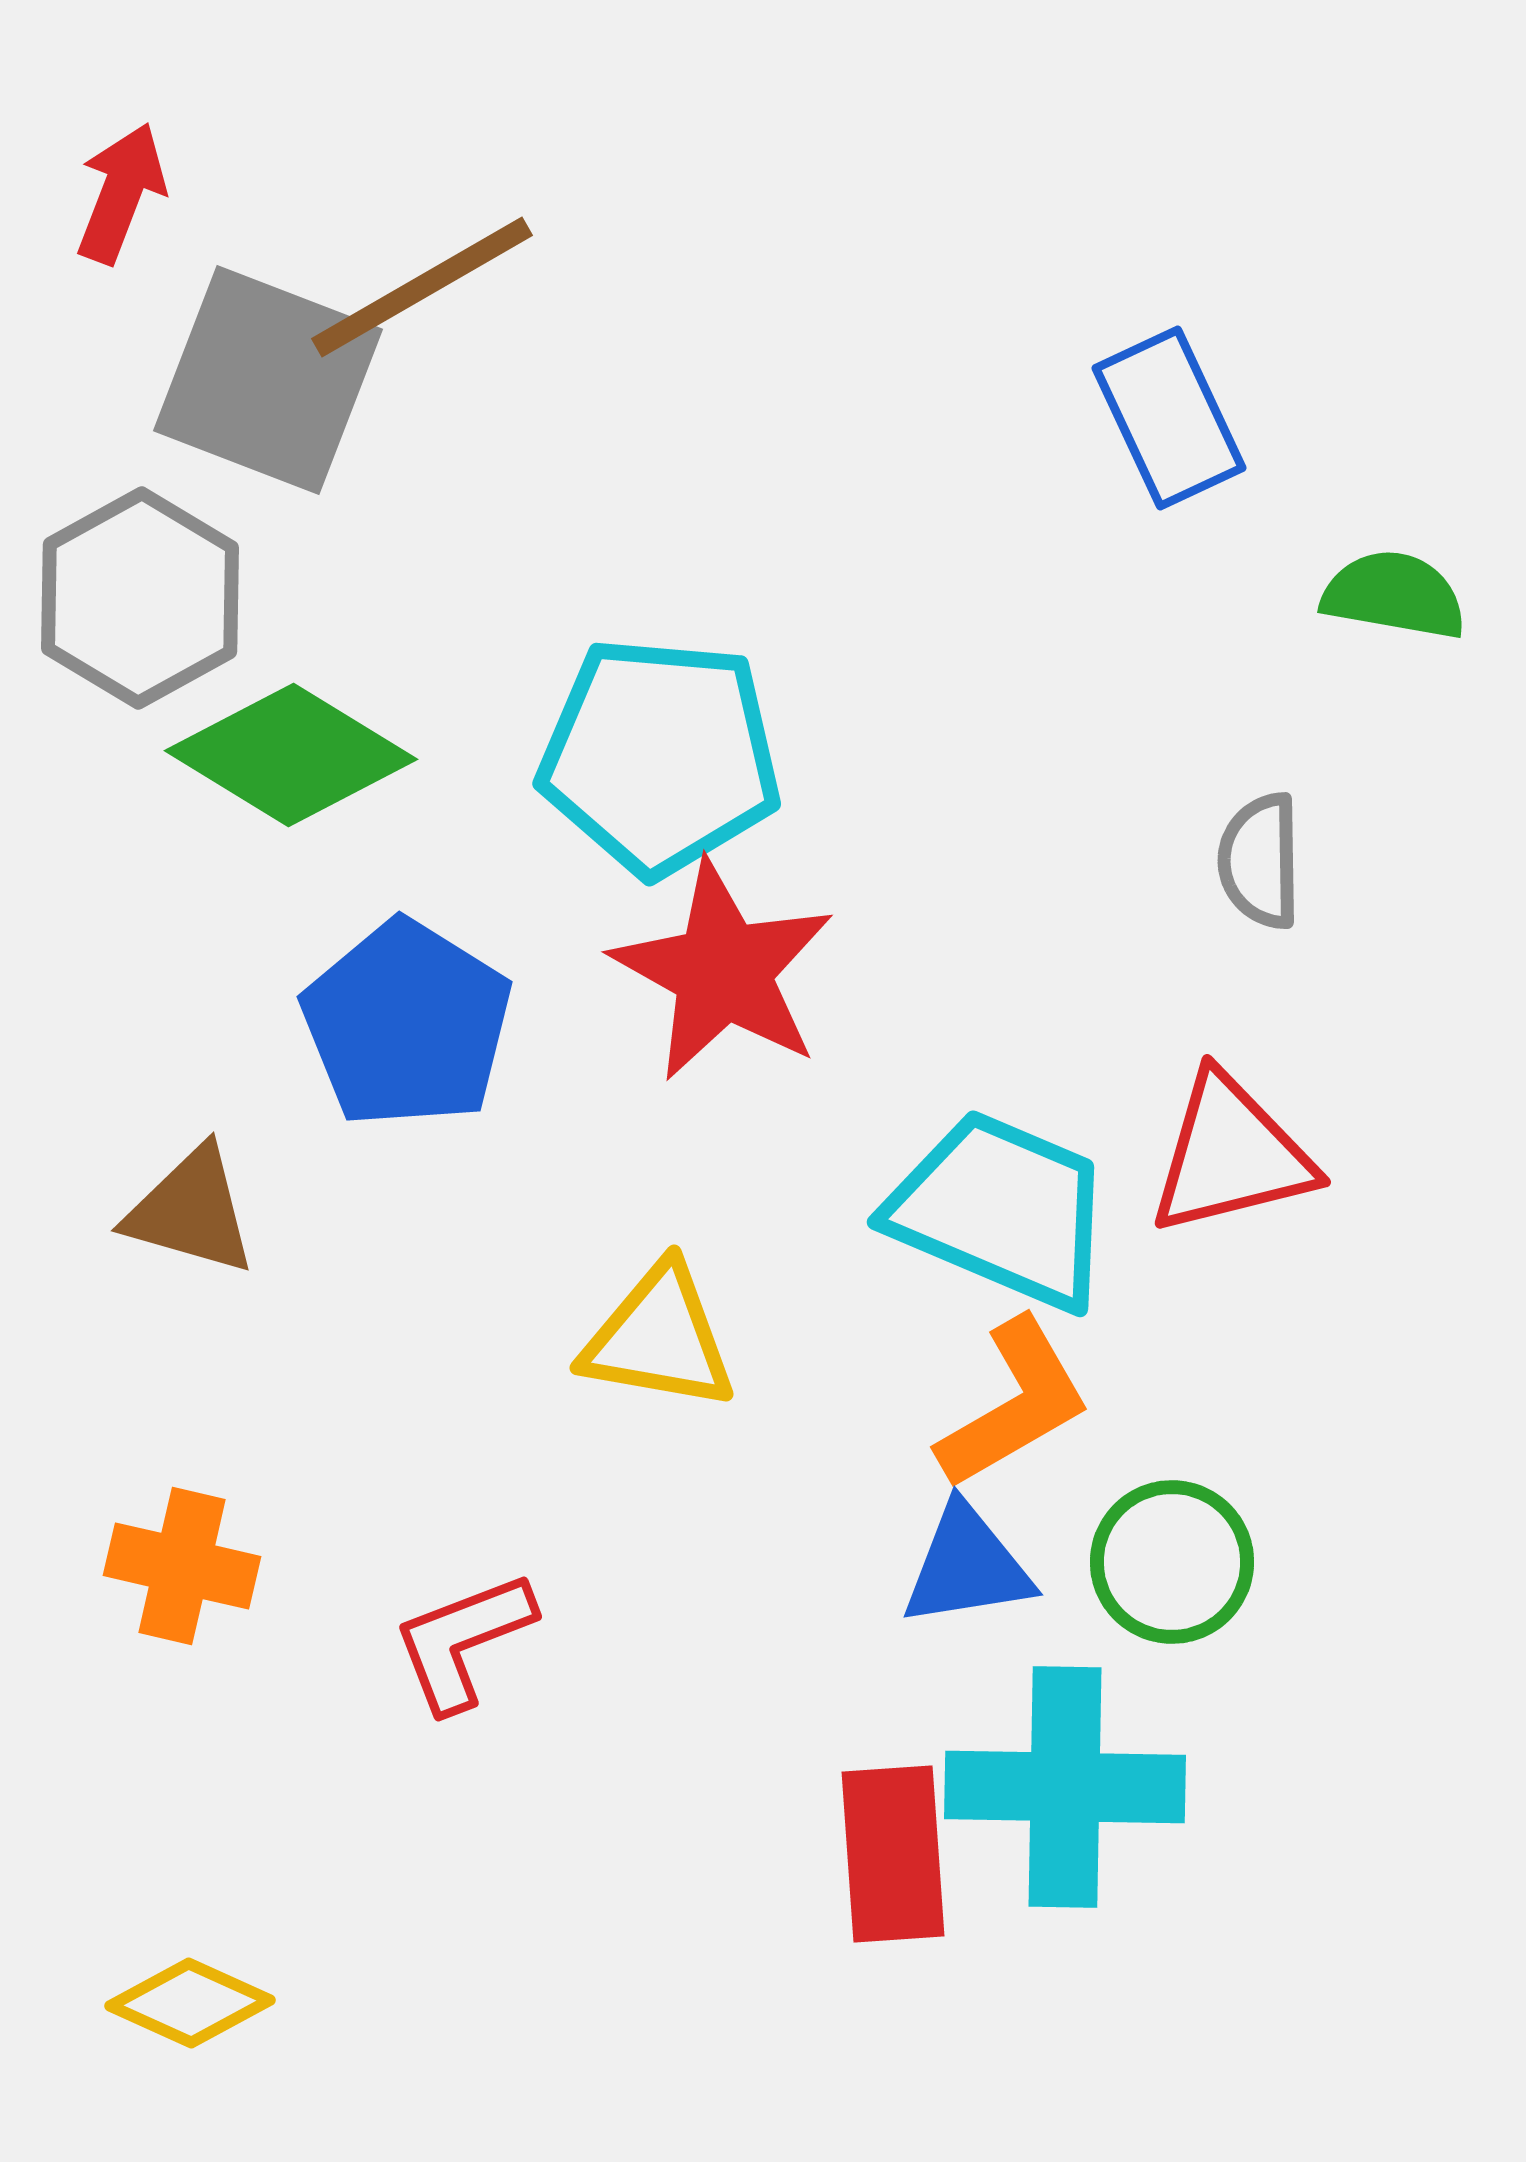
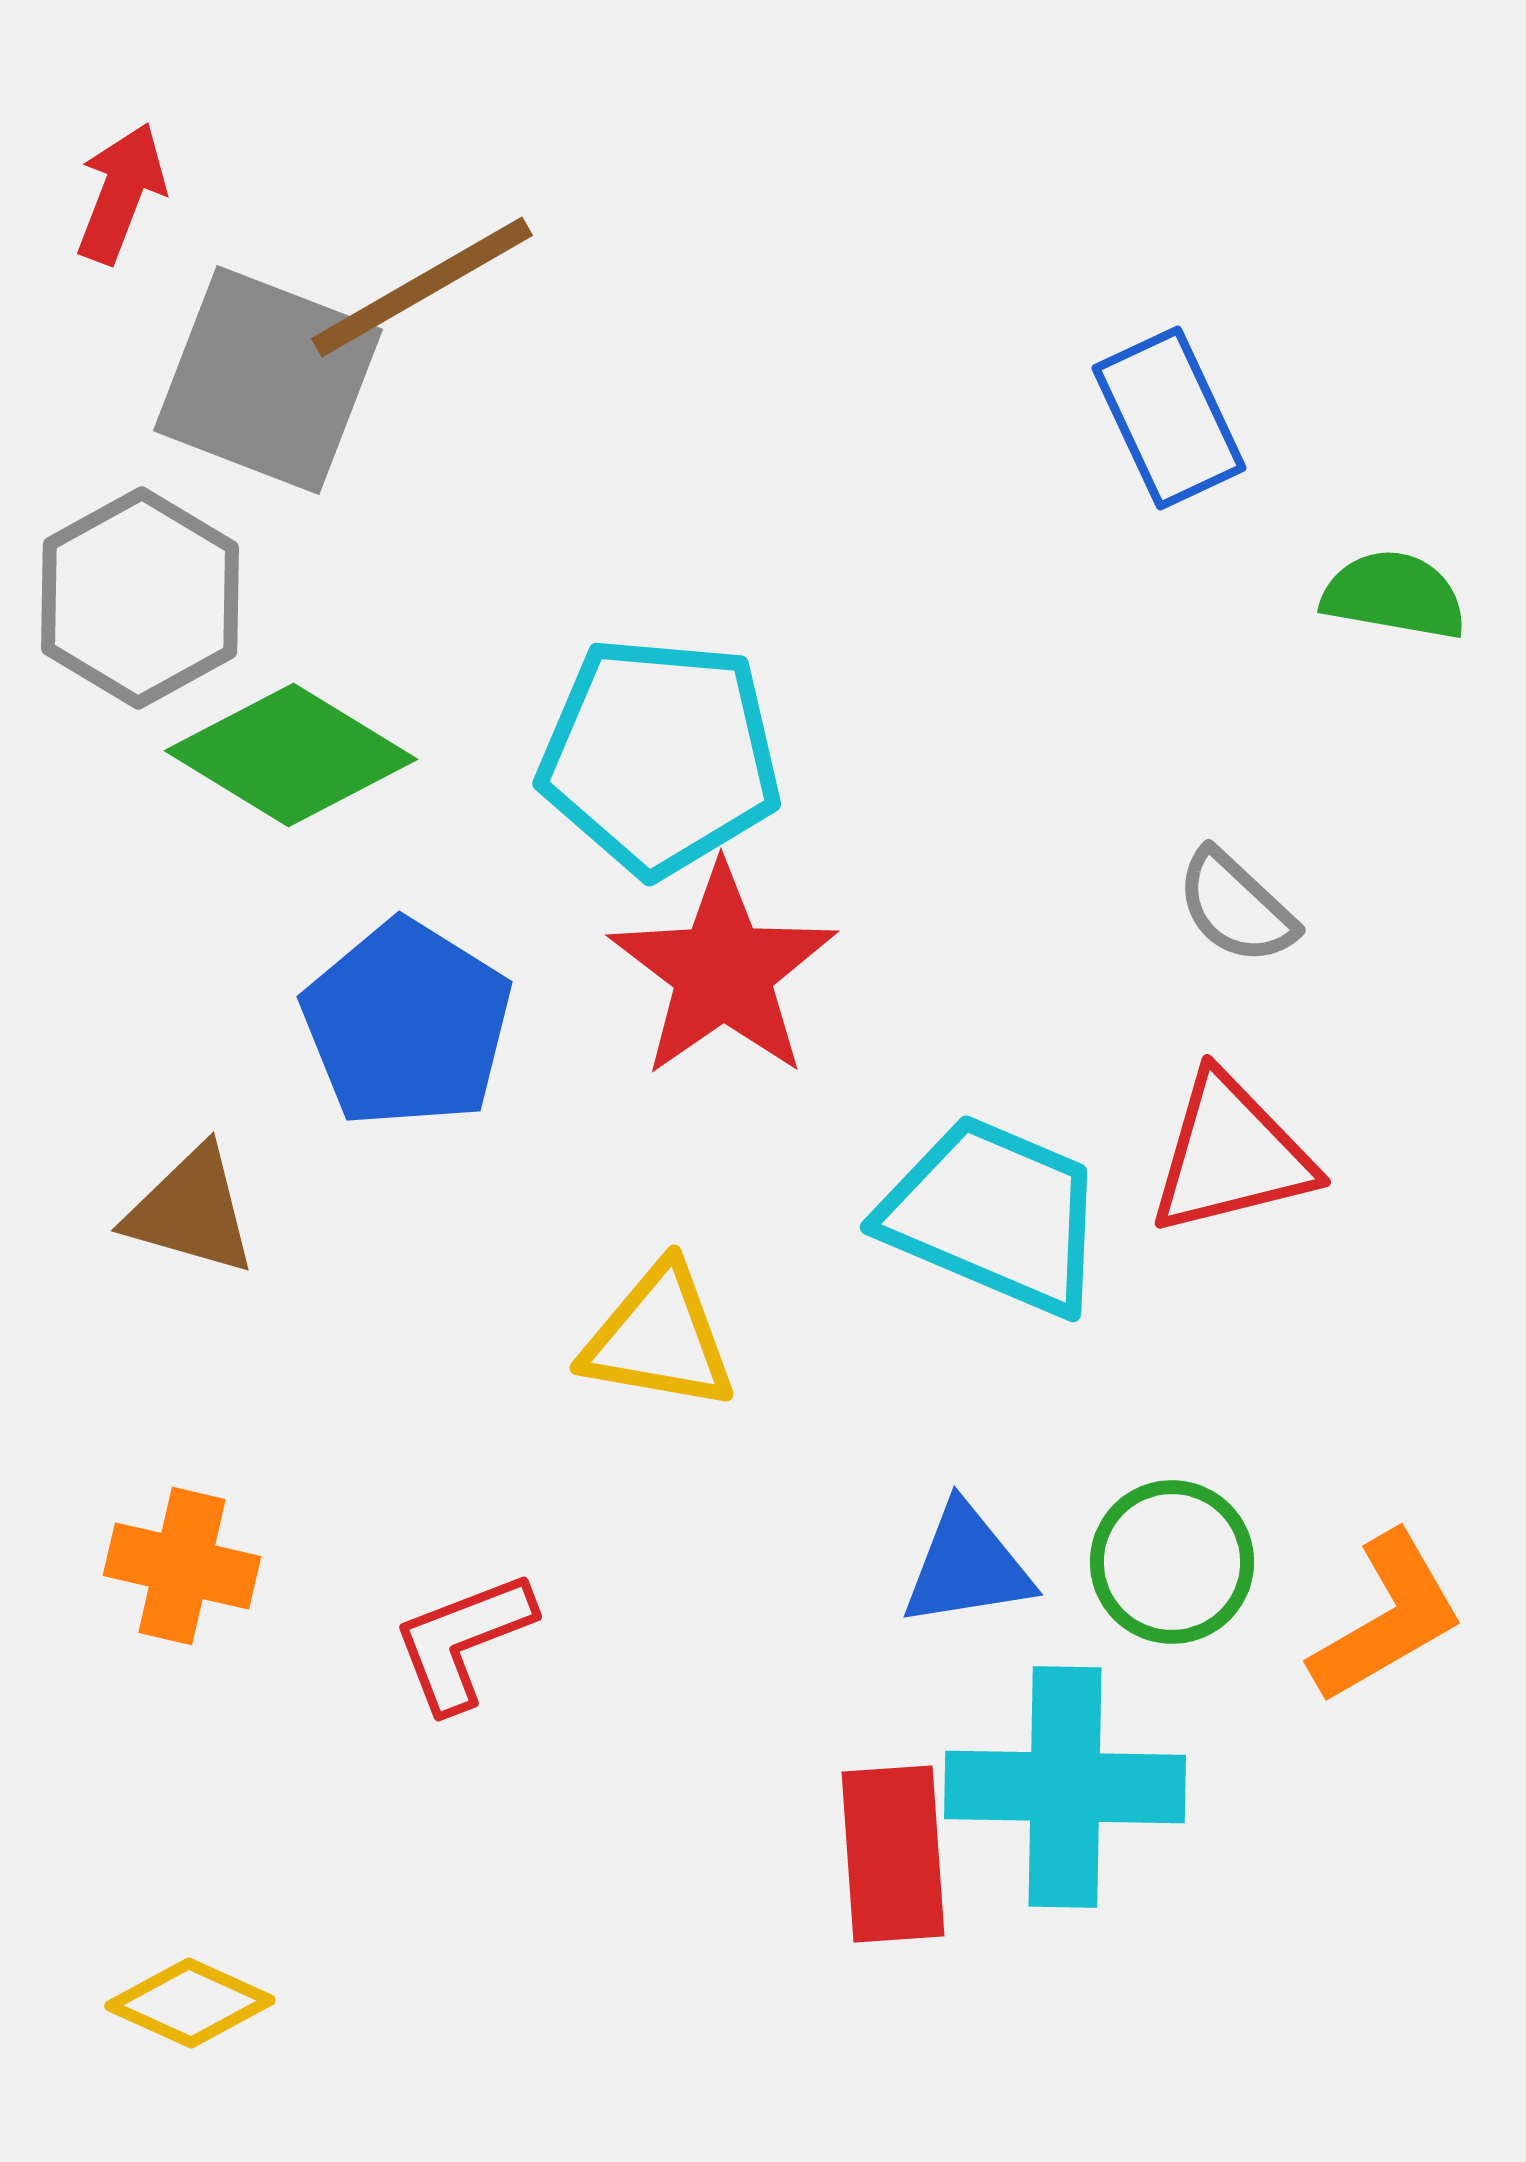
gray semicircle: moved 24 px left, 46 px down; rotated 46 degrees counterclockwise
red star: rotated 8 degrees clockwise
cyan trapezoid: moved 7 px left, 5 px down
orange L-shape: moved 373 px right, 214 px down
